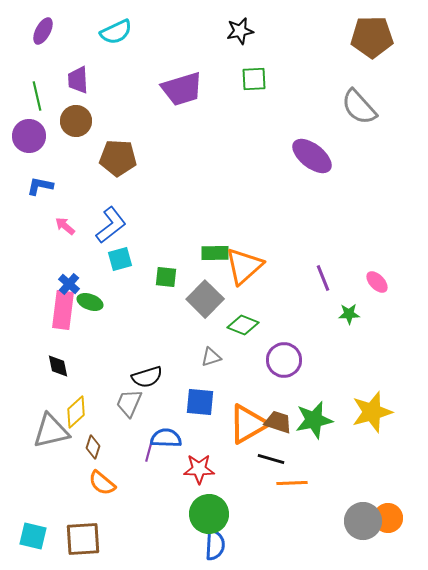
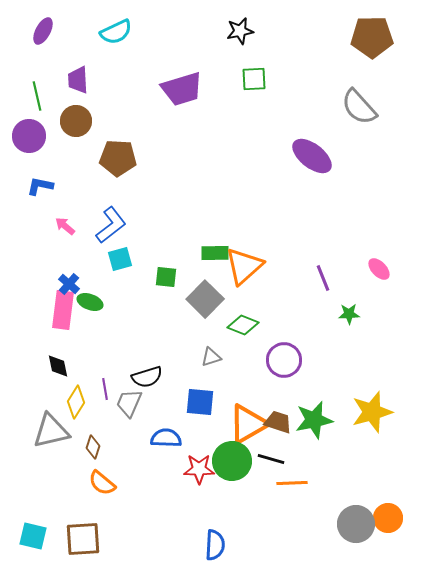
pink ellipse at (377, 282): moved 2 px right, 13 px up
yellow diamond at (76, 412): moved 10 px up; rotated 16 degrees counterclockwise
purple line at (149, 451): moved 44 px left, 62 px up; rotated 25 degrees counterclockwise
green circle at (209, 514): moved 23 px right, 53 px up
gray circle at (363, 521): moved 7 px left, 3 px down
